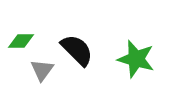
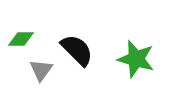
green diamond: moved 2 px up
gray triangle: moved 1 px left
